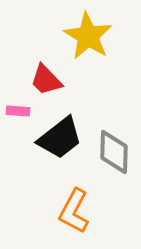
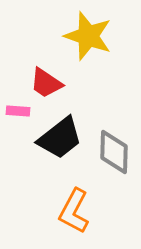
yellow star: rotated 12 degrees counterclockwise
red trapezoid: moved 3 px down; rotated 12 degrees counterclockwise
